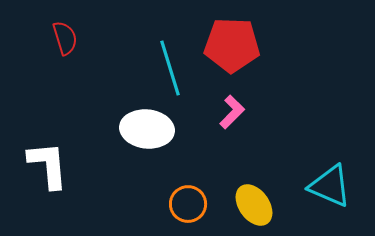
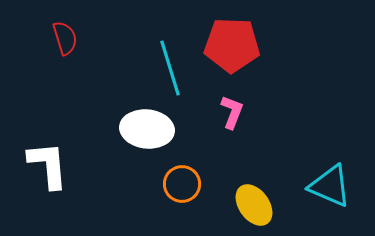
pink L-shape: rotated 24 degrees counterclockwise
orange circle: moved 6 px left, 20 px up
